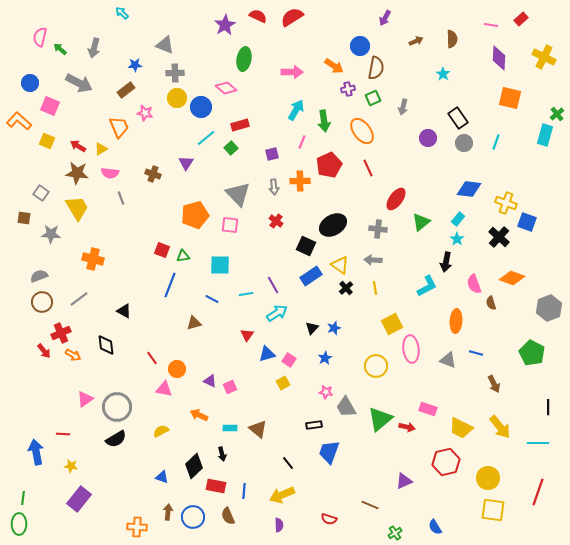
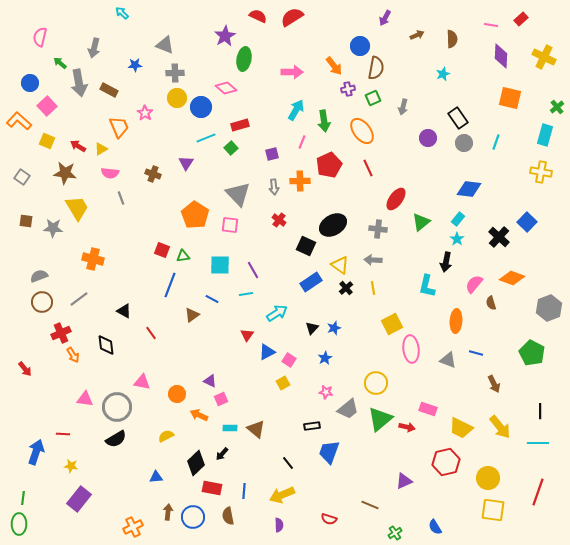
purple star at (225, 25): moved 11 px down
brown arrow at (416, 41): moved 1 px right, 6 px up
green arrow at (60, 49): moved 14 px down
purple diamond at (499, 58): moved 2 px right, 2 px up
orange arrow at (334, 66): rotated 18 degrees clockwise
cyan star at (443, 74): rotated 16 degrees clockwise
gray arrow at (79, 83): rotated 52 degrees clockwise
brown rectangle at (126, 90): moved 17 px left; rotated 66 degrees clockwise
pink square at (50, 106): moved 3 px left; rotated 24 degrees clockwise
pink star at (145, 113): rotated 21 degrees clockwise
green cross at (557, 114): moved 7 px up
cyan line at (206, 138): rotated 18 degrees clockwise
brown star at (77, 173): moved 12 px left
gray square at (41, 193): moved 19 px left, 16 px up
yellow cross at (506, 203): moved 35 px right, 31 px up; rotated 10 degrees counterclockwise
orange pentagon at (195, 215): rotated 24 degrees counterclockwise
brown square at (24, 218): moved 2 px right, 3 px down
red cross at (276, 221): moved 3 px right, 1 px up
blue square at (527, 222): rotated 24 degrees clockwise
gray star at (51, 234): moved 2 px right, 6 px up
blue rectangle at (311, 276): moved 6 px down
pink semicircle at (474, 284): rotated 60 degrees clockwise
purple line at (273, 285): moved 20 px left, 15 px up
cyan L-shape at (427, 286): rotated 130 degrees clockwise
yellow line at (375, 288): moved 2 px left
brown triangle at (194, 323): moved 2 px left, 8 px up; rotated 21 degrees counterclockwise
red arrow at (44, 351): moved 19 px left, 18 px down
blue triangle at (267, 354): moved 2 px up; rotated 12 degrees counterclockwise
orange arrow at (73, 355): rotated 28 degrees clockwise
red line at (152, 358): moved 1 px left, 25 px up
yellow circle at (376, 366): moved 17 px down
orange circle at (177, 369): moved 25 px down
pink square at (230, 387): moved 9 px left, 12 px down
pink triangle at (164, 389): moved 22 px left, 7 px up
pink triangle at (85, 399): rotated 42 degrees clockwise
gray trapezoid at (346, 407): moved 2 px right, 2 px down; rotated 100 degrees counterclockwise
black line at (548, 407): moved 8 px left, 4 px down
black rectangle at (314, 425): moved 2 px left, 1 px down
brown triangle at (258, 429): moved 2 px left
yellow semicircle at (161, 431): moved 5 px right, 5 px down
blue arrow at (36, 452): rotated 30 degrees clockwise
black arrow at (222, 454): rotated 56 degrees clockwise
black diamond at (194, 466): moved 2 px right, 3 px up
blue triangle at (162, 477): moved 6 px left; rotated 24 degrees counterclockwise
red rectangle at (216, 486): moved 4 px left, 2 px down
brown semicircle at (228, 516): rotated 12 degrees clockwise
orange cross at (137, 527): moved 4 px left; rotated 30 degrees counterclockwise
